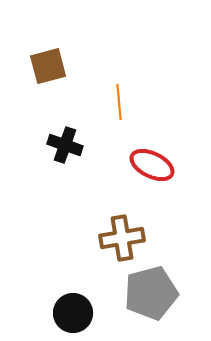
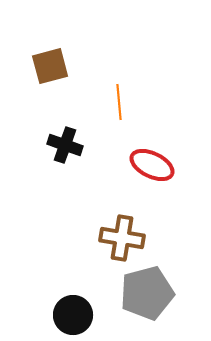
brown square: moved 2 px right
brown cross: rotated 18 degrees clockwise
gray pentagon: moved 4 px left
black circle: moved 2 px down
